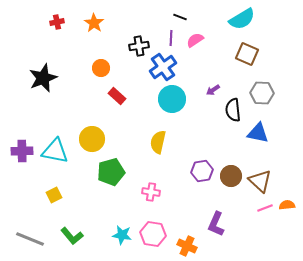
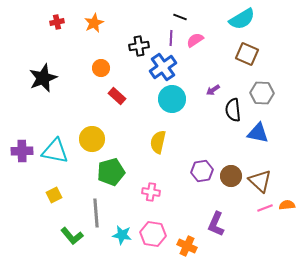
orange star: rotated 12 degrees clockwise
gray line: moved 66 px right, 26 px up; rotated 64 degrees clockwise
